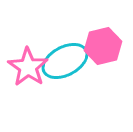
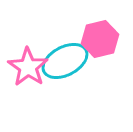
pink hexagon: moved 3 px left, 7 px up
